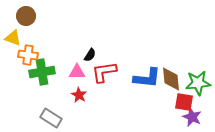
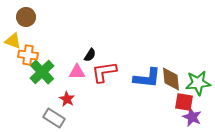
brown circle: moved 1 px down
yellow triangle: moved 3 px down
green cross: rotated 35 degrees counterclockwise
red star: moved 12 px left, 4 px down
gray rectangle: moved 3 px right
